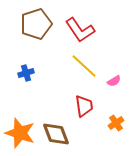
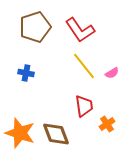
brown pentagon: moved 1 px left, 3 px down
yellow line: rotated 8 degrees clockwise
blue cross: rotated 28 degrees clockwise
pink semicircle: moved 2 px left, 8 px up
orange cross: moved 9 px left, 1 px down
